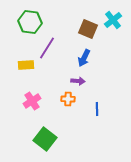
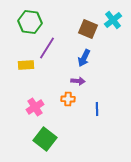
pink cross: moved 3 px right, 6 px down
